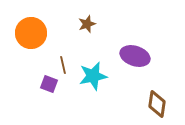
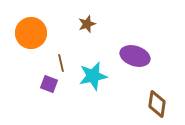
brown line: moved 2 px left, 2 px up
